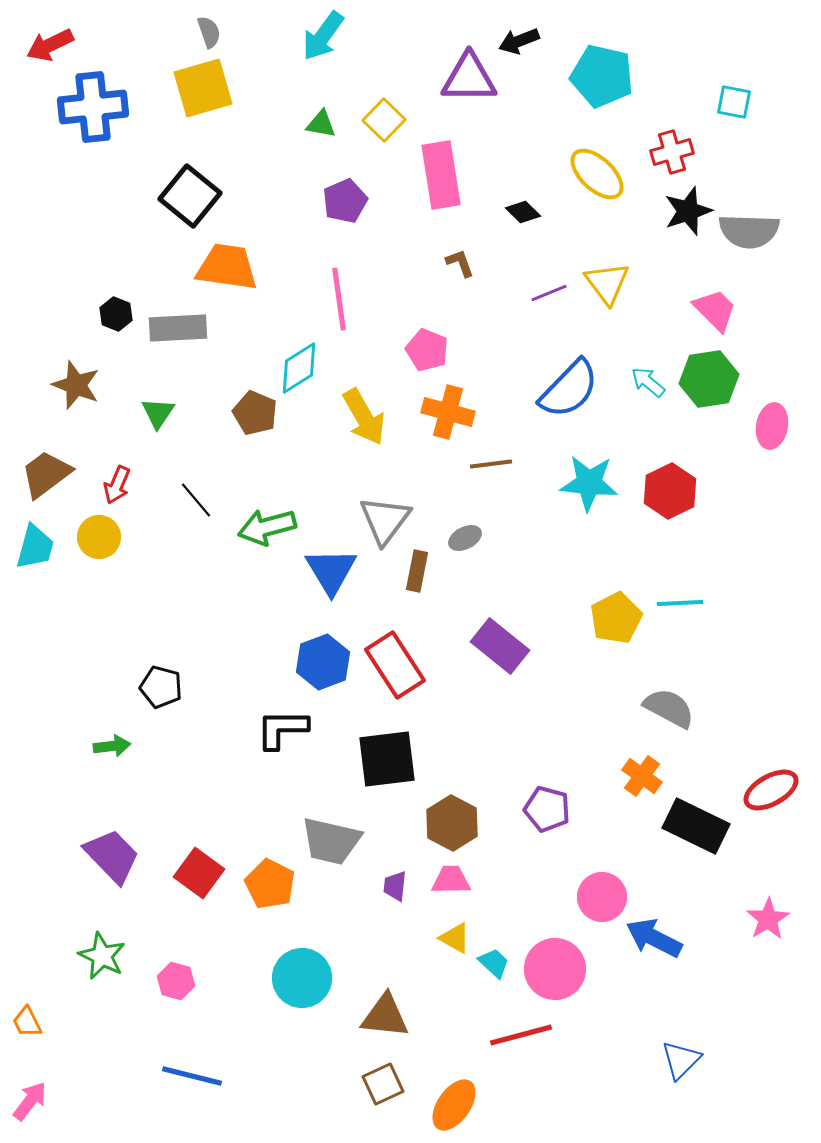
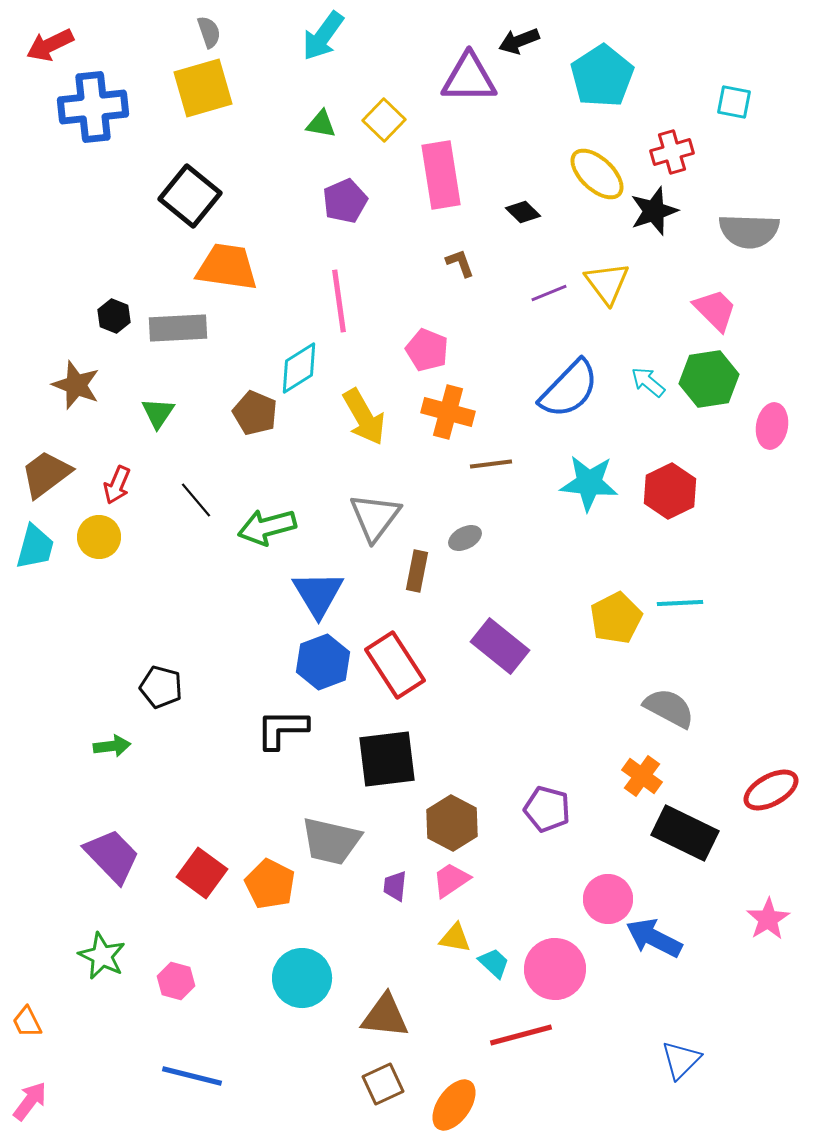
cyan pentagon at (602, 76): rotated 26 degrees clockwise
black star at (688, 211): moved 34 px left
pink line at (339, 299): moved 2 px down
black hexagon at (116, 314): moved 2 px left, 2 px down
gray triangle at (385, 520): moved 10 px left, 3 px up
blue triangle at (331, 571): moved 13 px left, 23 px down
black rectangle at (696, 826): moved 11 px left, 7 px down
red square at (199, 873): moved 3 px right
pink trapezoid at (451, 880): rotated 33 degrees counterclockwise
pink circle at (602, 897): moved 6 px right, 2 px down
yellow triangle at (455, 938): rotated 20 degrees counterclockwise
